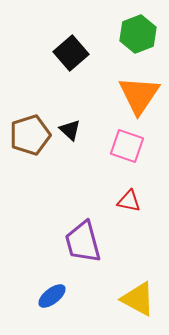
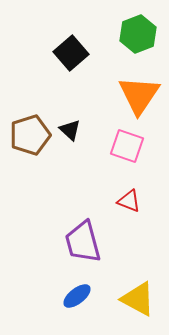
red triangle: rotated 10 degrees clockwise
blue ellipse: moved 25 px right
